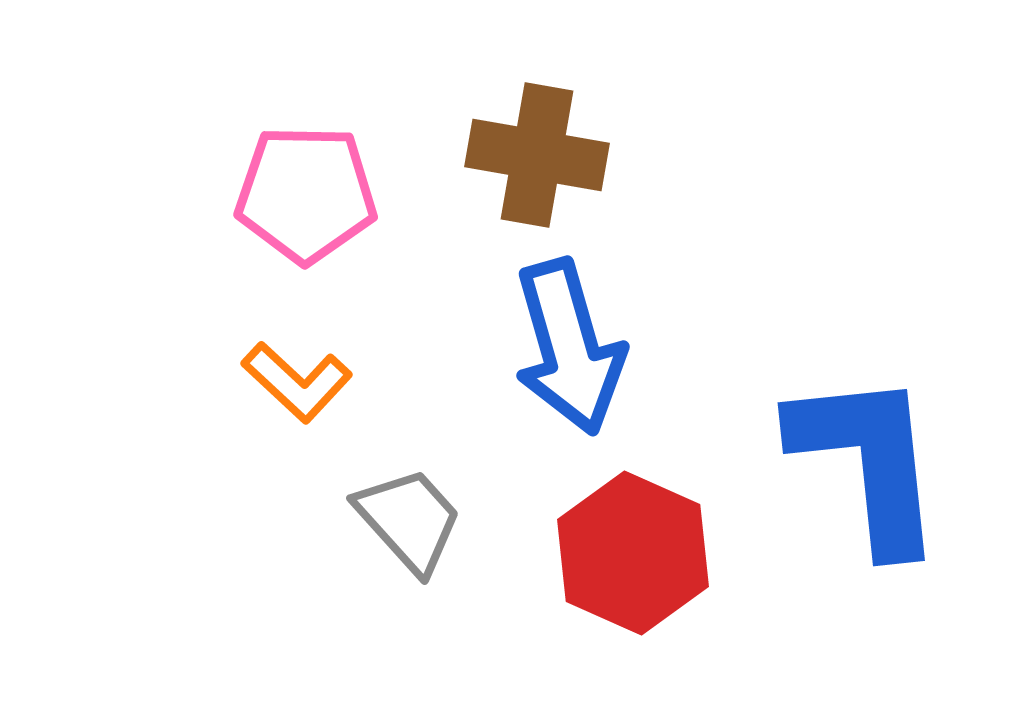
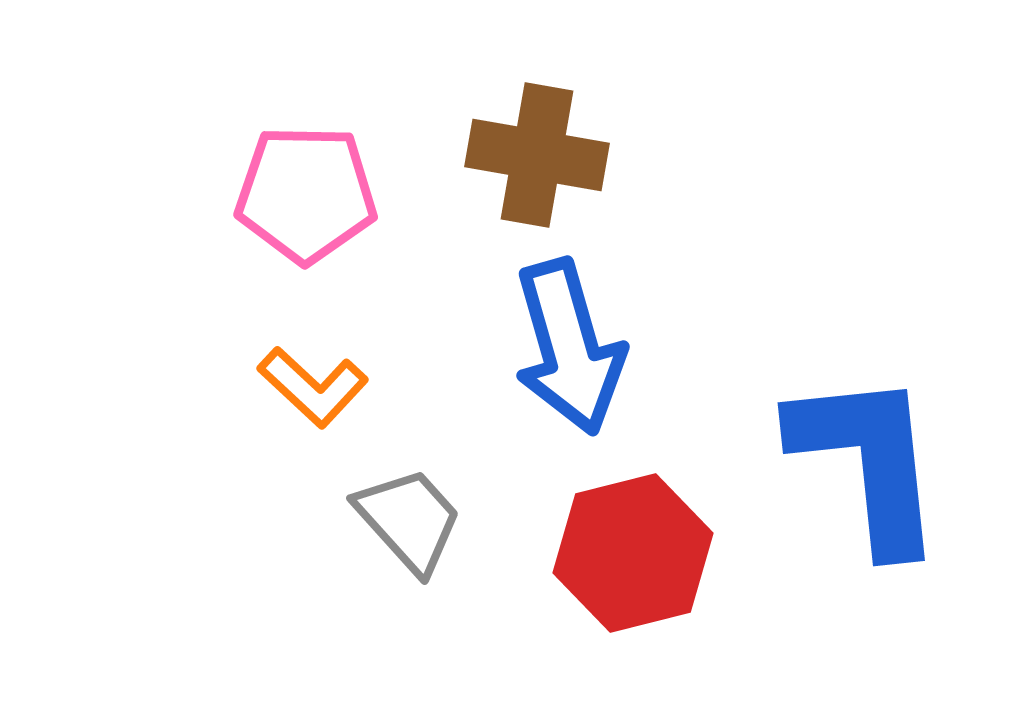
orange L-shape: moved 16 px right, 5 px down
red hexagon: rotated 22 degrees clockwise
